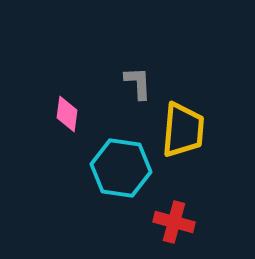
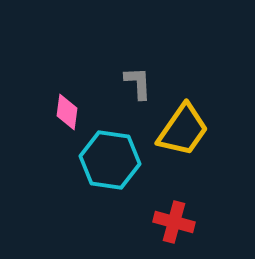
pink diamond: moved 2 px up
yellow trapezoid: rotated 30 degrees clockwise
cyan hexagon: moved 11 px left, 8 px up
